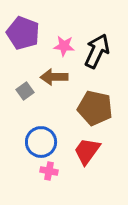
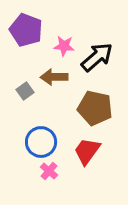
purple pentagon: moved 3 px right, 3 px up
black arrow: moved 6 px down; rotated 24 degrees clockwise
pink cross: rotated 30 degrees clockwise
